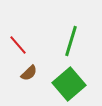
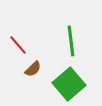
green line: rotated 24 degrees counterclockwise
brown semicircle: moved 4 px right, 4 px up
